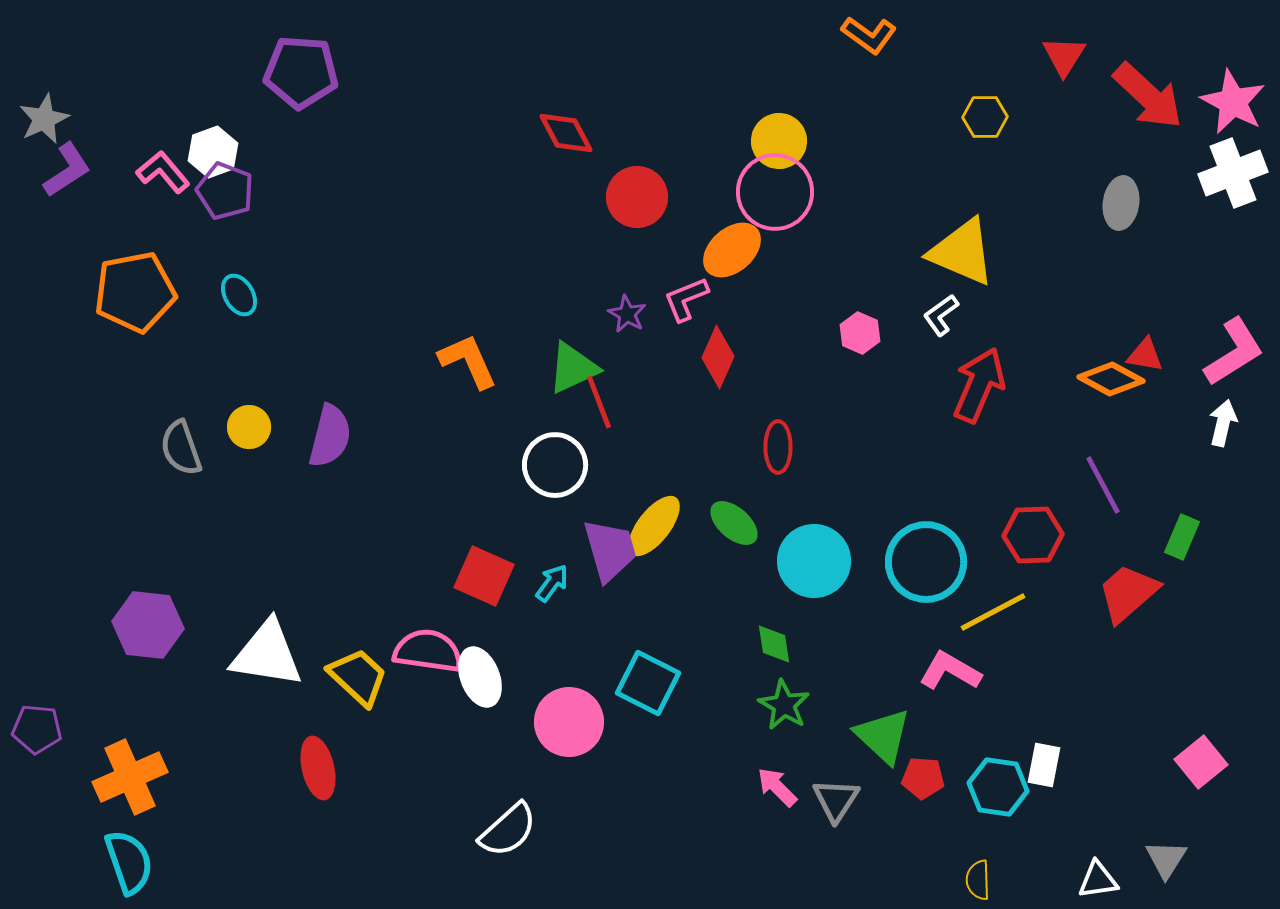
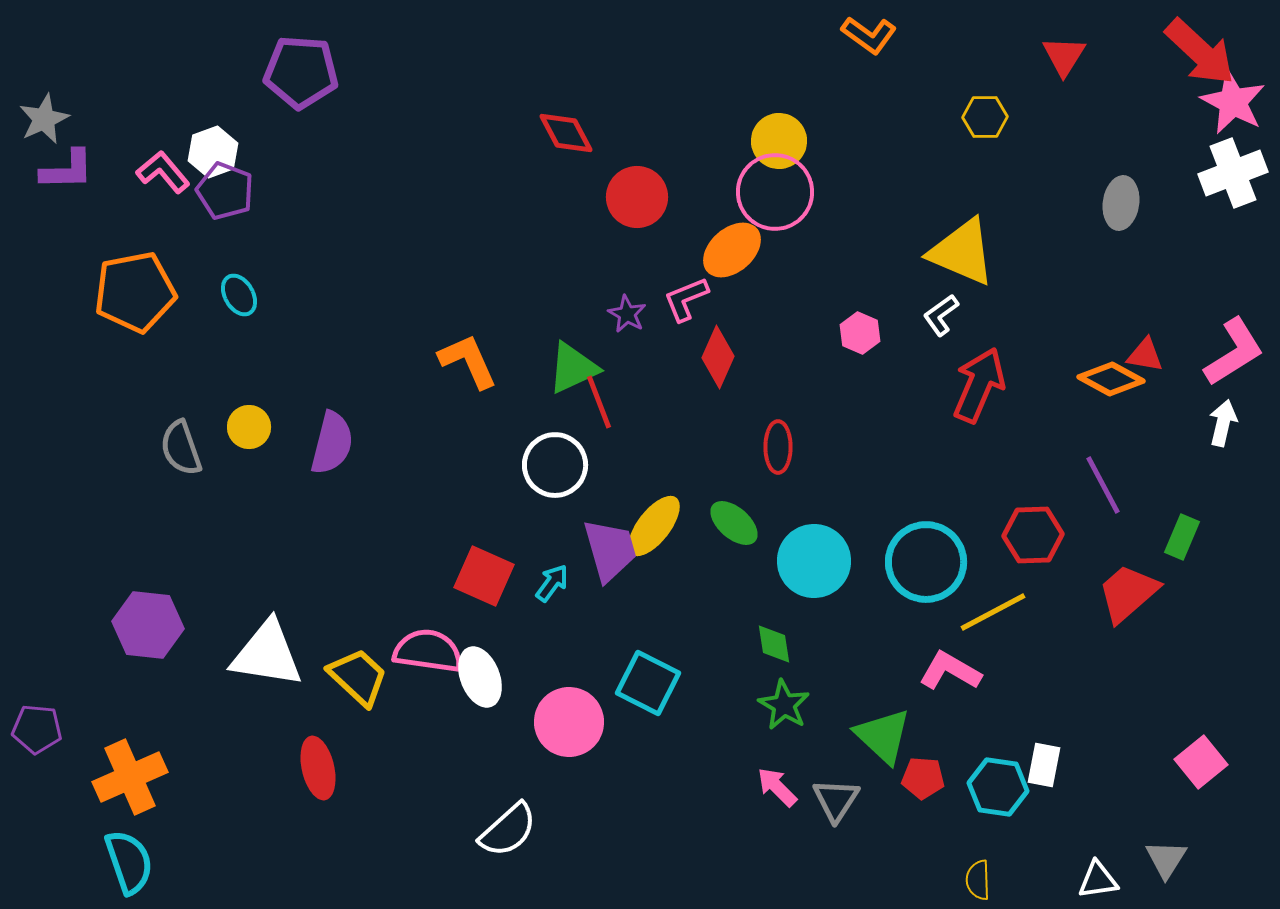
red arrow at (1148, 96): moved 52 px right, 44 px up
purple L-shape at (67, 170): rotated 32 degrees clockwise
purple semicircle at (330, 436): moved 2 px right, 7 px down
